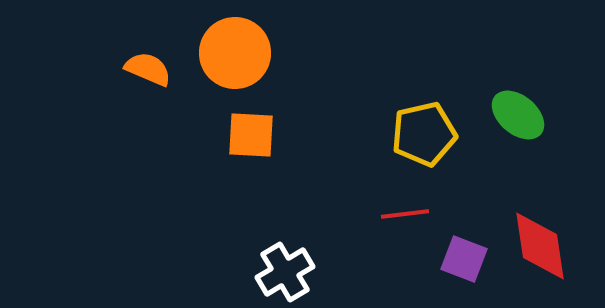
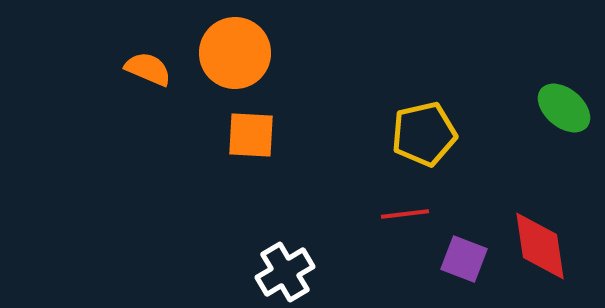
green ellipse: moved 46 px right, 7 px up
